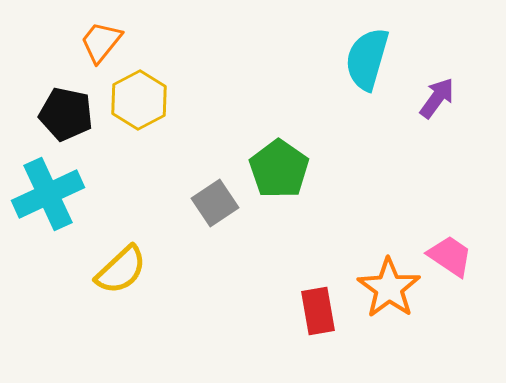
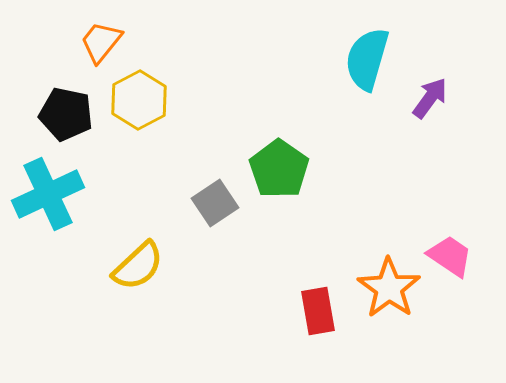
purple arrow: moved 7 px left
yellow semicircle: moved 17 px right, 4 px up
